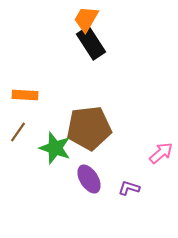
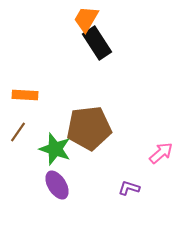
black rectangle: moved 6 px right
green star: moved 1 px down
purple ellipse: moved 32 px left, 6 px down
